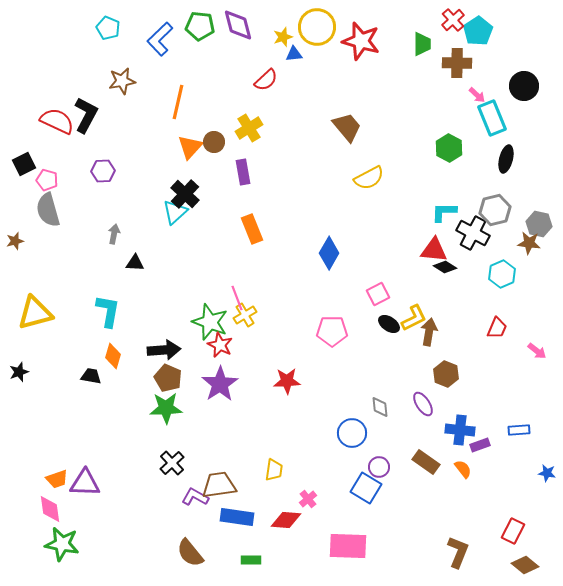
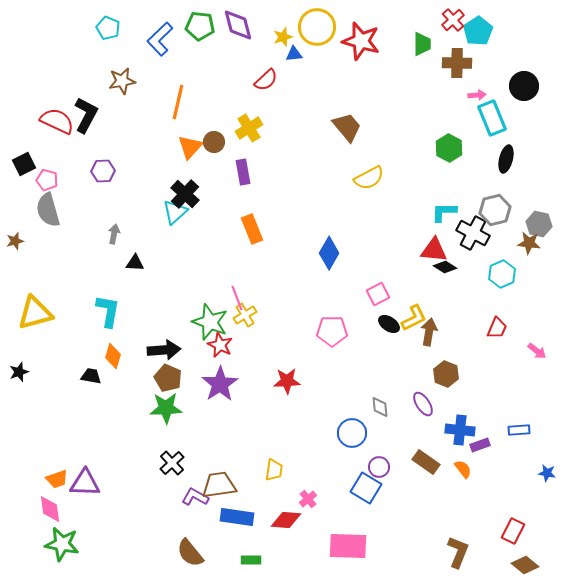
pink arrow at (477, 95): rotated 48 degrees counterclockwise
